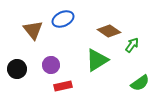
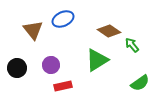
green arrow: rotated 77 degrees counterclockwise
black circle: moved 1 px up
